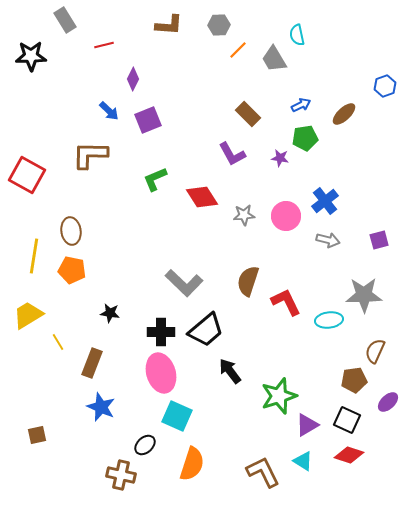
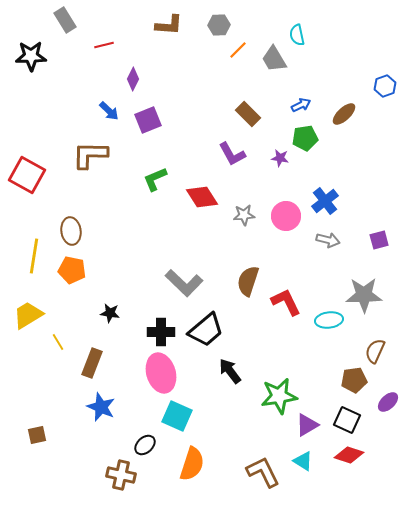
green star at (279, 396): rotated 9 degrees clockwise
